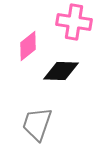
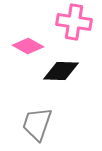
pink diamond: rotated 68 degrees clockwise
